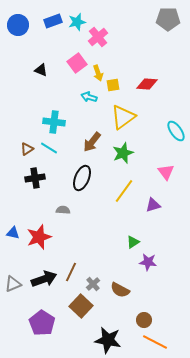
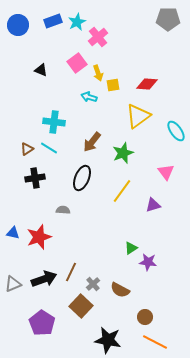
cyan star: rotated 12 degrees counterclockwise
yellow triangle: moved 15 px right, 1 px up
yellow line: moved 2 px left
green triangle: moved 2 px left, 6 px down
brown circle: moved 1 px right, 3 px up
